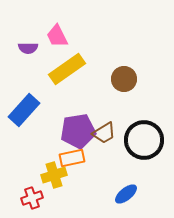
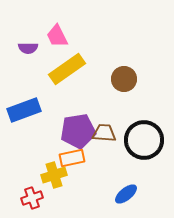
blue rectangle: rotated 28 degrees clockwise
brown trapezoid: rotated 145 degrees counterclockwise
